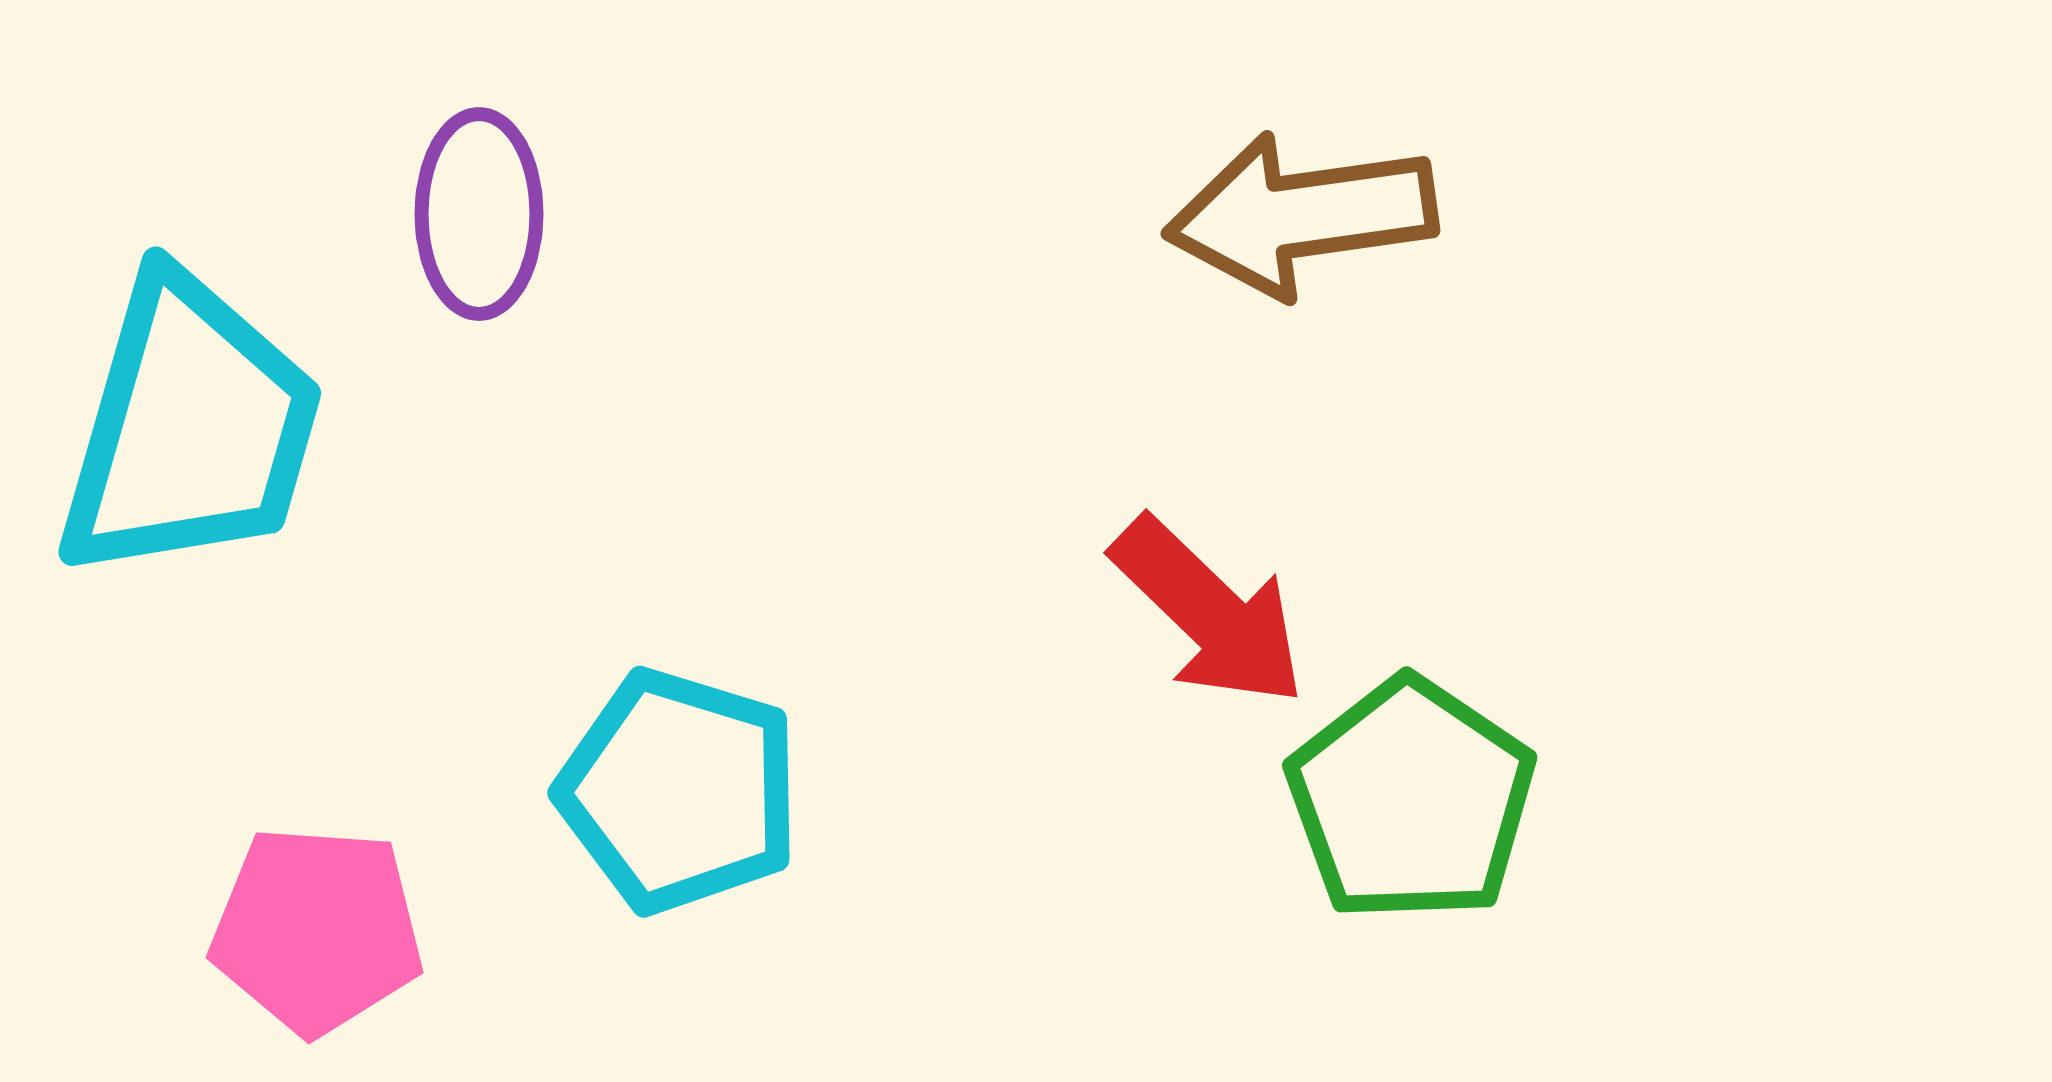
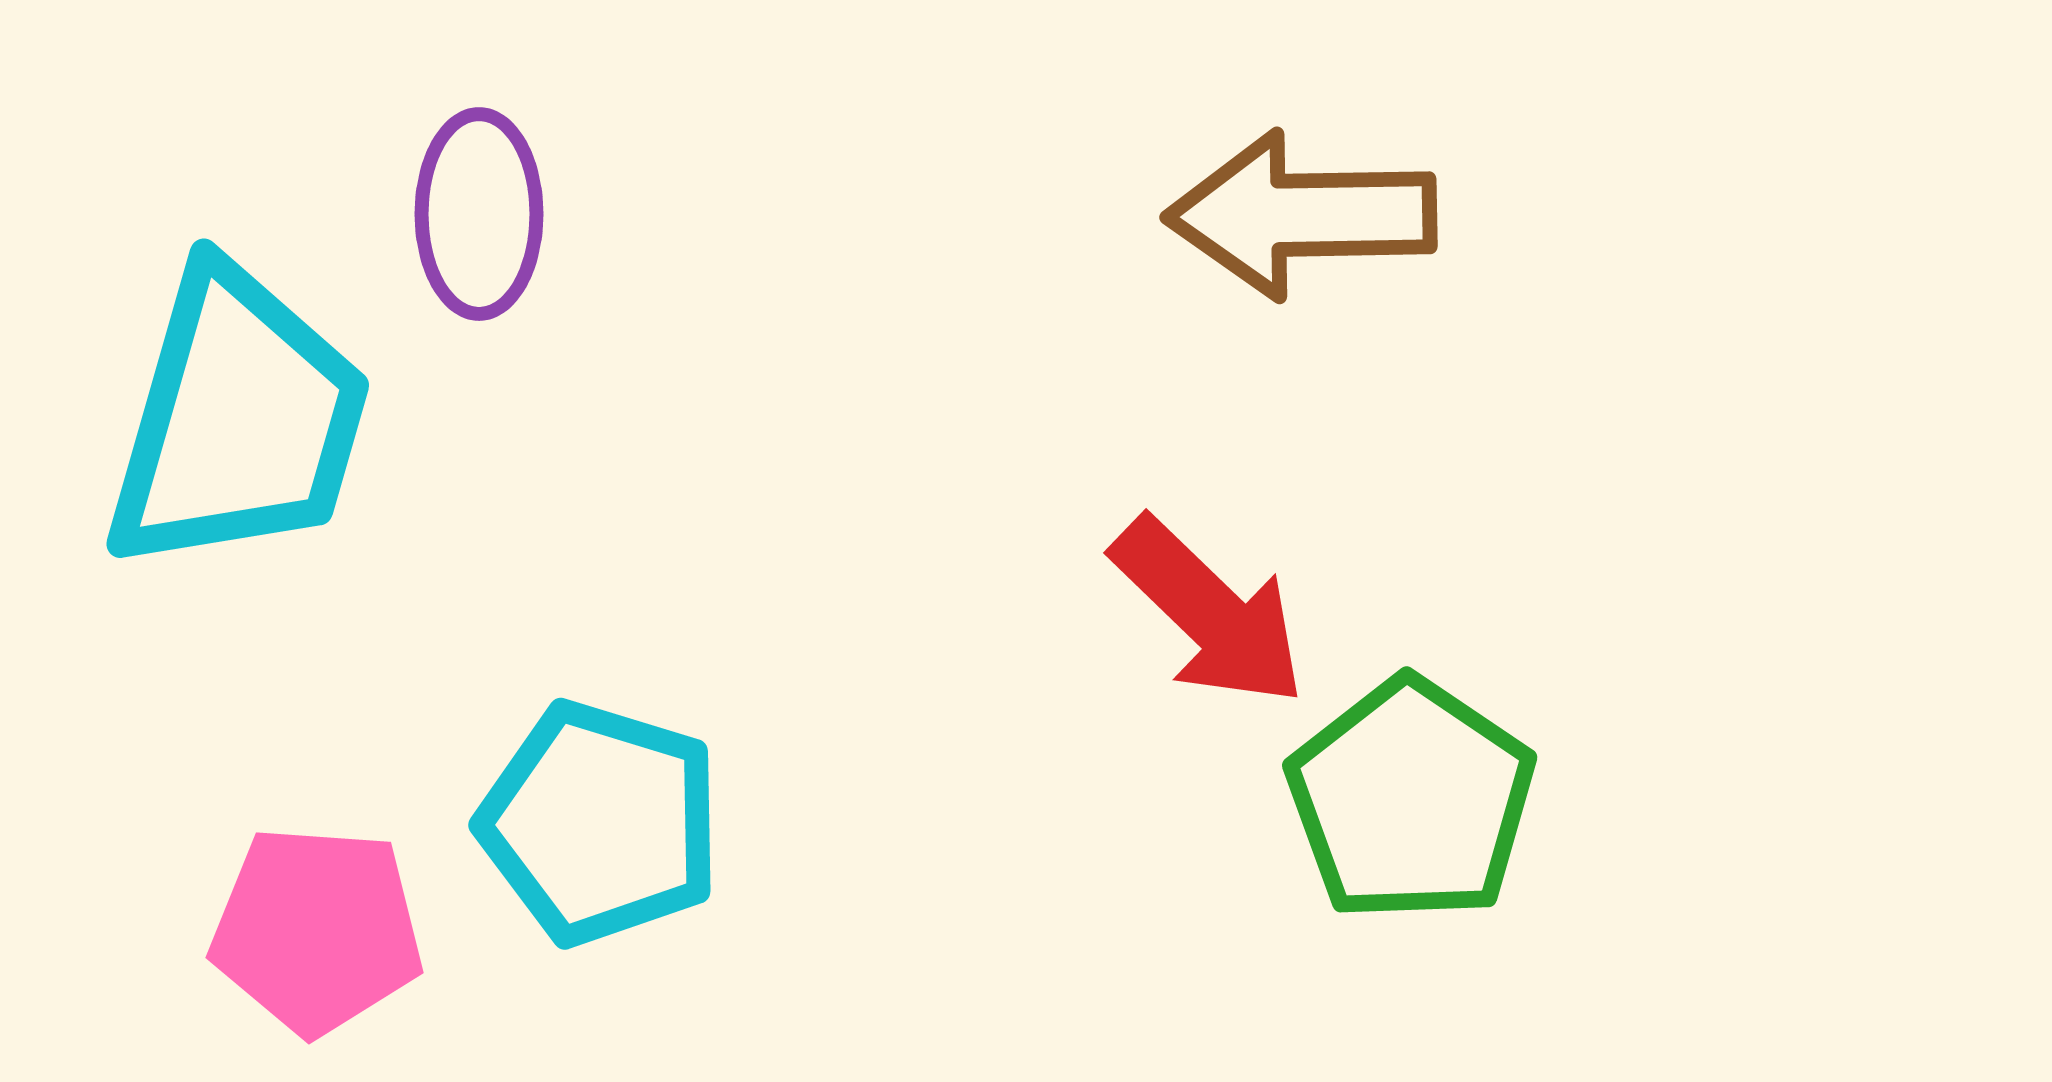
brown arrow: rotated 7 degrees clockwise
cyan trapezoid: moved 48 px right, 8 px up
cyan pentagon: moved 79 px left, 32 px down
